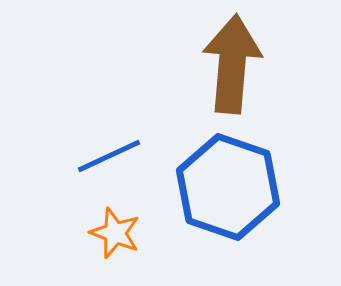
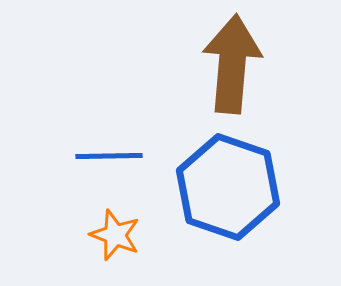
blue line: rotated 24 degrees clockwise
orange star: moved 2 px down
